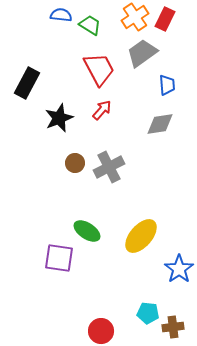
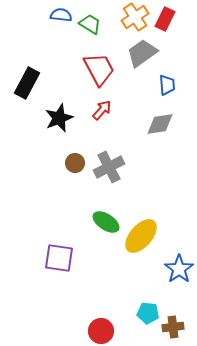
green trapezoid: moved 1 px up
green ellipse: moved 19 px right, 9 px up
